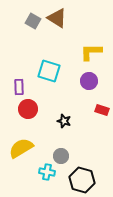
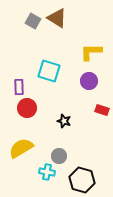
red circle: moved 1 px left, 1 px up
gray circle: moved 2 px left
